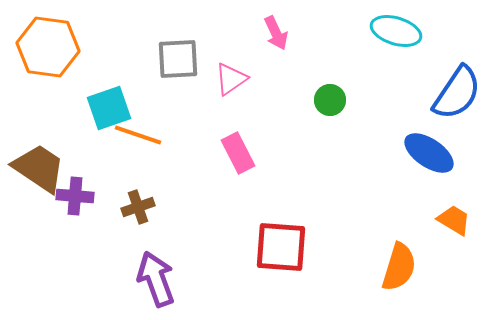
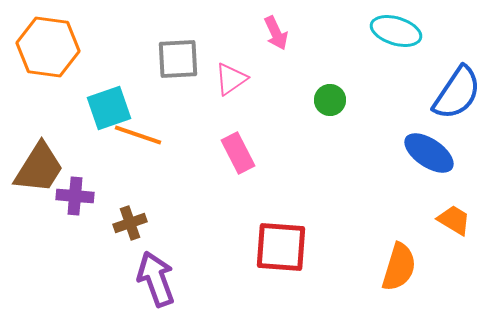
brown trapezoid: rotated 88 degrees clockwise
brown cross: moved 8 px left, 16 px down
